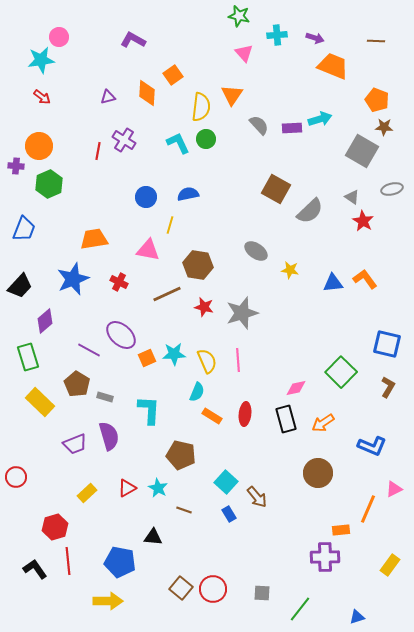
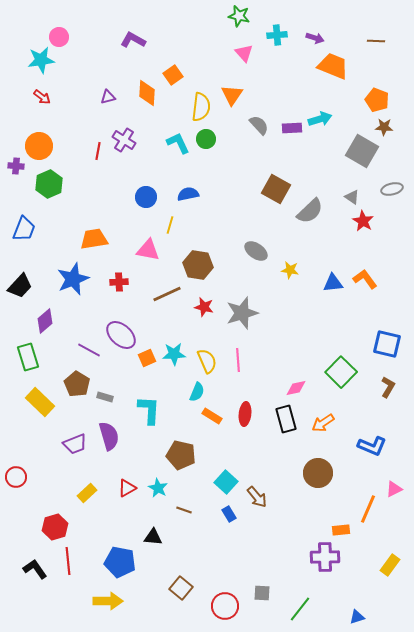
red cross at (119, 282): rotated 30 degrees counterclockwise
red circle at (213, 589): moved 12 px right, 17 px down
